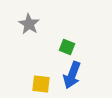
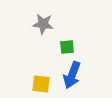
gray star: moved 14 px right; rotated 25 degrees counterclockwise
green square: rotated 28 degrees counterclockwise
